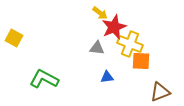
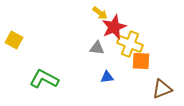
yellow square: moved 2 px down
brown triangle: moved 2 px right, 3 px up
